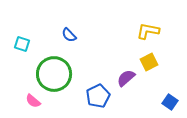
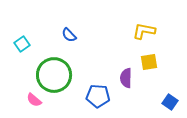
yellow L-shape: moved 4 px left
cyan square: rotated 35 degrees clockwise
yellow square: rotated 18 degrees clockwise
green circle: moved 1 px down
purple semicircle: rotated 48 degrees counterclockwise
blue pentagon: rotated 30 degrees clockwise
pink semicircle: moved 1 px right, 1 px up
